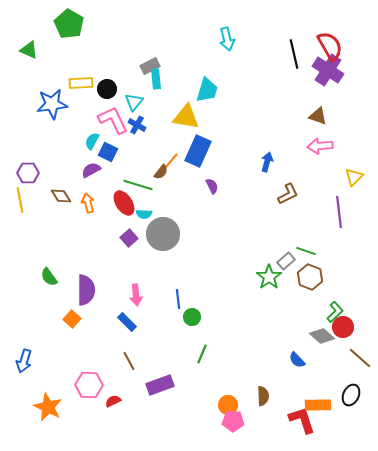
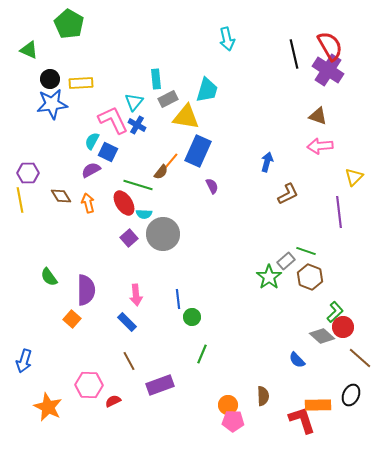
gray rectangle at (150, 66): moved 18 px right, 33 px down
black circle at (107, 89): moved 57 px left, 10 px up
